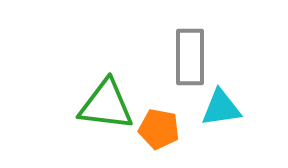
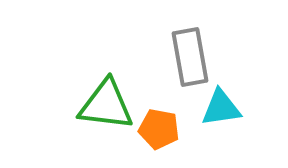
gray rectangle: rotated 10 degrees counterclockwise
